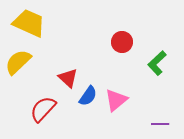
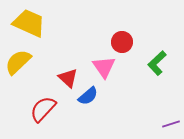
blue semicircle: rotated 15 degrees clockwise
pink triangle: moved 12 px left, 33 px up; rotated 25 degrees counterclockwise
purple line: moved 11 px right; rotated 18 degrees counterclockwise
